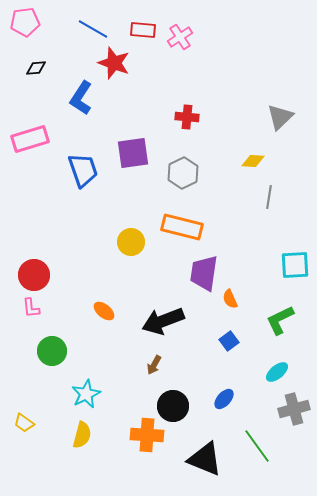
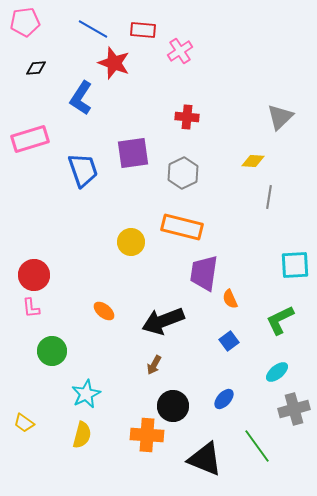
pink cross: moved 14 px down
